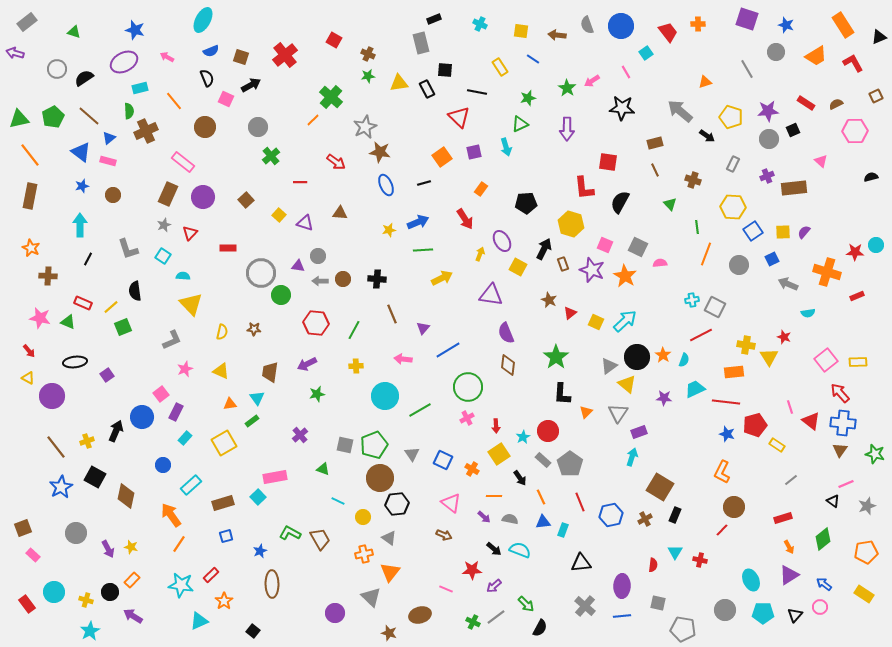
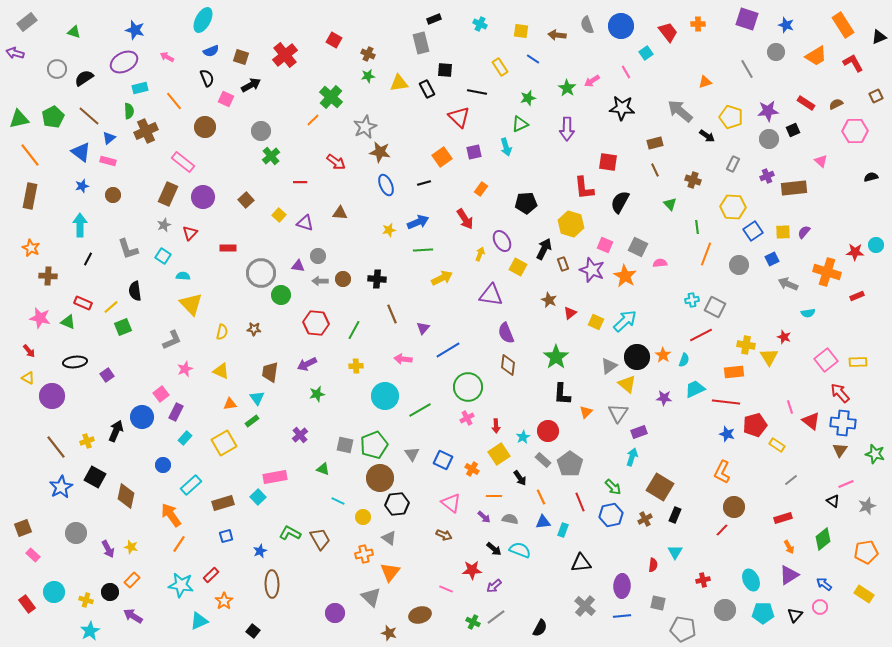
gray circle at (258, 127): moved 3 px right, 4 px down
red cross at (700, 560): moved 3 px right, 20 px down; rotated 24 degrees counterclockwise
green arrow at (526, 604): moved 87 px right, 117 px up
